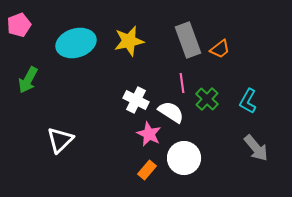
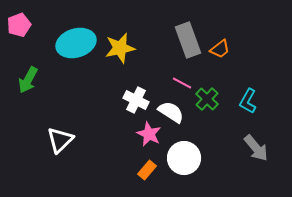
yellow star: moved 9 px left, 7 px down
pink line: rotated 54 degrees counterclockwise
